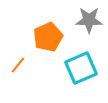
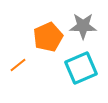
gray star: moved 6 px left, 6 px down
orange line: rotated 12 degrees clockwise
